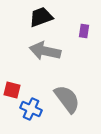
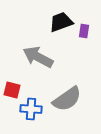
black trapezoid: moved 20 px right, 5 px down
gray arrow: moved 7 px left, 6 px down; rotated 16 degrees clockwise
gray semicircle: rotated 92 degrees clockwise
blue cross: rotated 20 degrees counterclockwise
